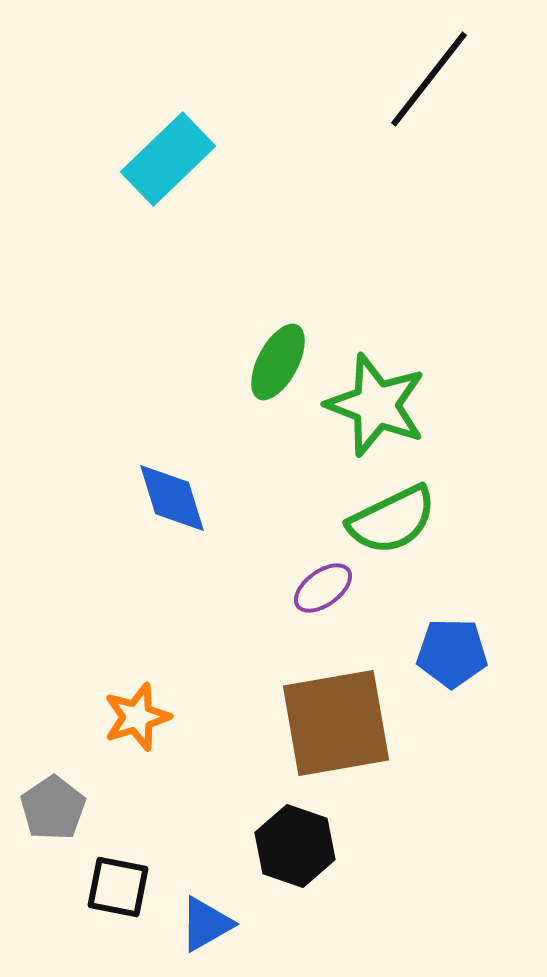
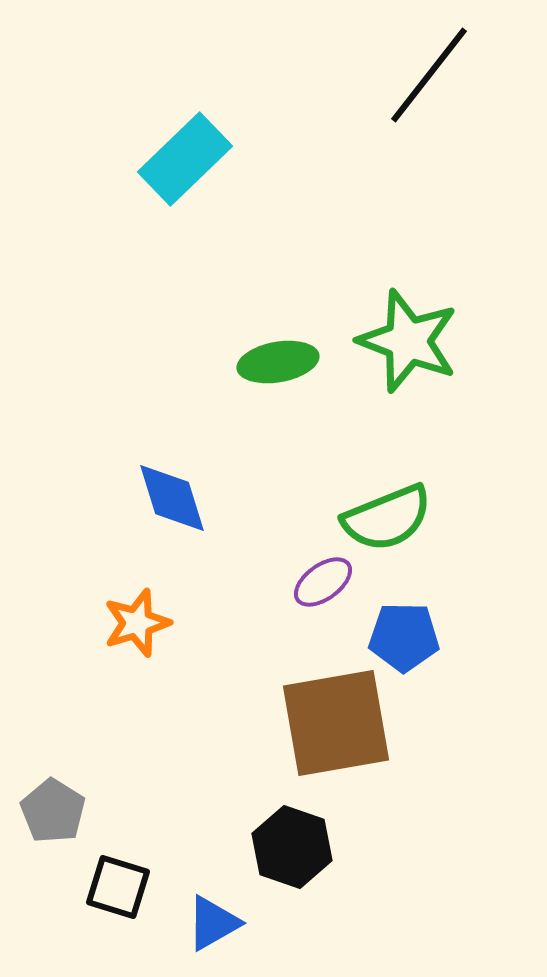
black line: moved 4 px up
cyan rectangle: moved 17 px right
green ellipse: rotated 52 degrees clockwise
green star: moved 32 px right, 64 px up
green semicircle: moved 5 px left, 2 px up; rotated 4 degrees clockwise
purple ellipse: moved 6 px up
blue pentagon: moved 48 px left, 16 px up
orange star: moved 94 px up
gray pentagon: moved 3 px down; rotated 6 degrees counterclockwise
black hexagon: moved 3 px left, 1 px down
black square: rotated 6 degrees clockwise
blue triangle: moved 7 px right, 1 px up
